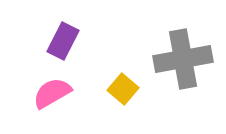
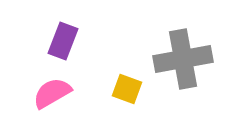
purple rectangle: rotated 6 degrees counterclockwise
yellow square: moved 4 px right; rotated 20 degrees counterclockwise
